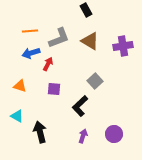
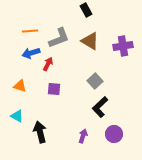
black L-shape: moved 20 px right, 1 px down
